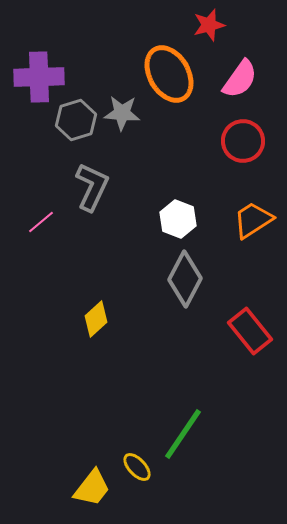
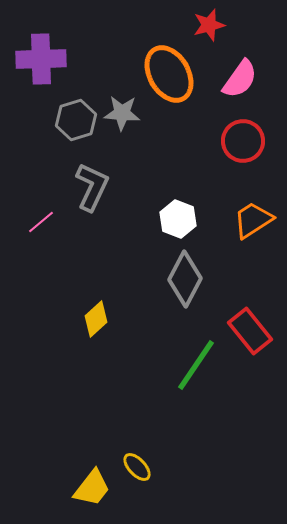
purple cross: moved 2 px right, 18 px up
green line: moved 13 px right, 69 px up
